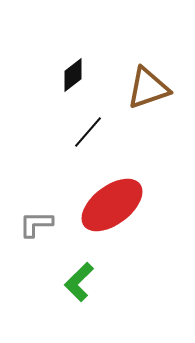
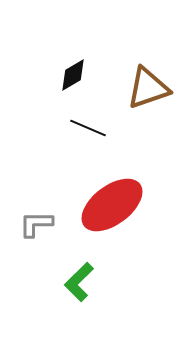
black diamond: rotated 8 degrees clockwise
black line: moved 4 px up; rotated 72 degrees clockwise
